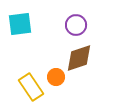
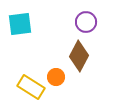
purple circle: moved 10 px right, 3 px up
brown diamond: moved 2 px up; rotated 44 degrees counterclockwise
yellow rectangle: rotated 24 degrees counterclockwise
